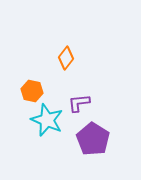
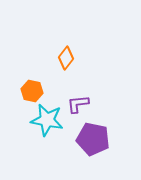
purple L-shape: moved 1 px left, 1 px down
cyan star: rotated 12 degrees counterclockwise
purple pentagon: rotated 20 degrees counterclockwise
